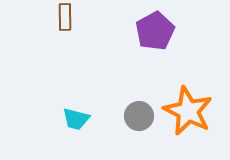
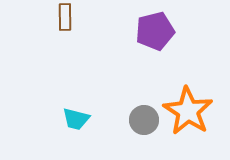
purple pentagon: rotated 15 degrees clockwise
orange star: rotated 6 degrees clockwise
gray circle: moved 5 px right, 4 px down
